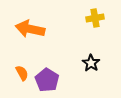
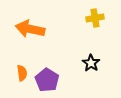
orange semicircle: rotated 21 degrees clockwise
